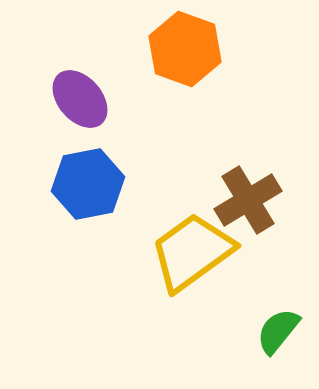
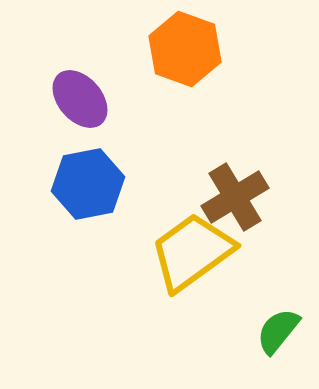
brown cross: moved 13 px left, 3 px up
